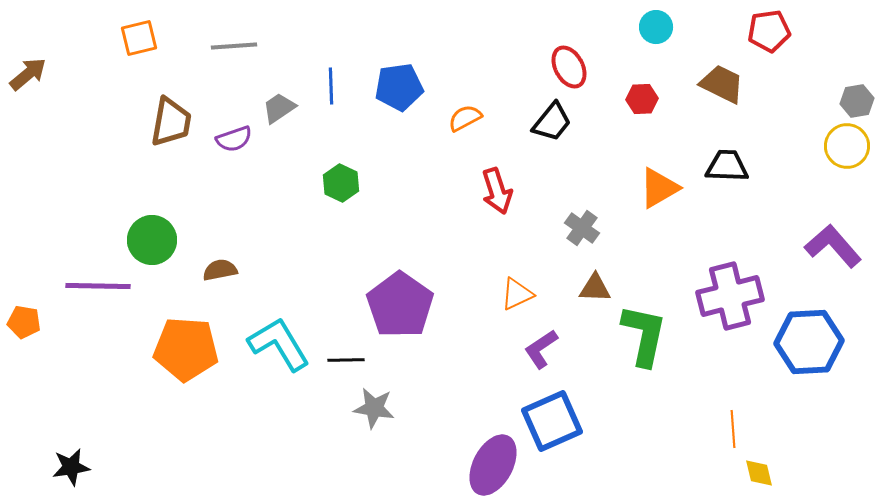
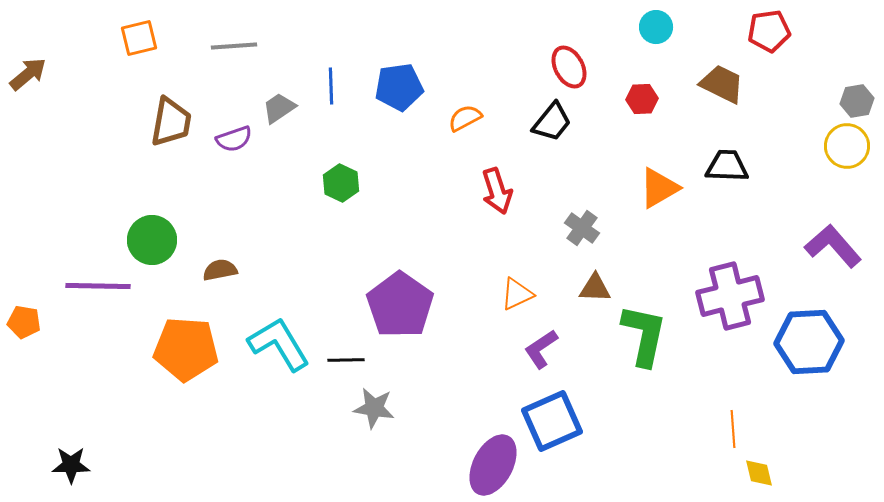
black star at (71, 467): moved 2 px up; rotated 9 degrees clockwise
